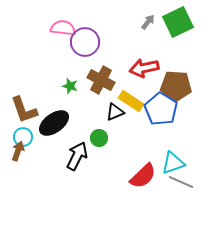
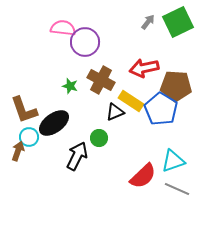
cyan circle: moved 6 px right
cyan triangle: moved 2 px up
gray line: moved 4 px left, 7 px down
